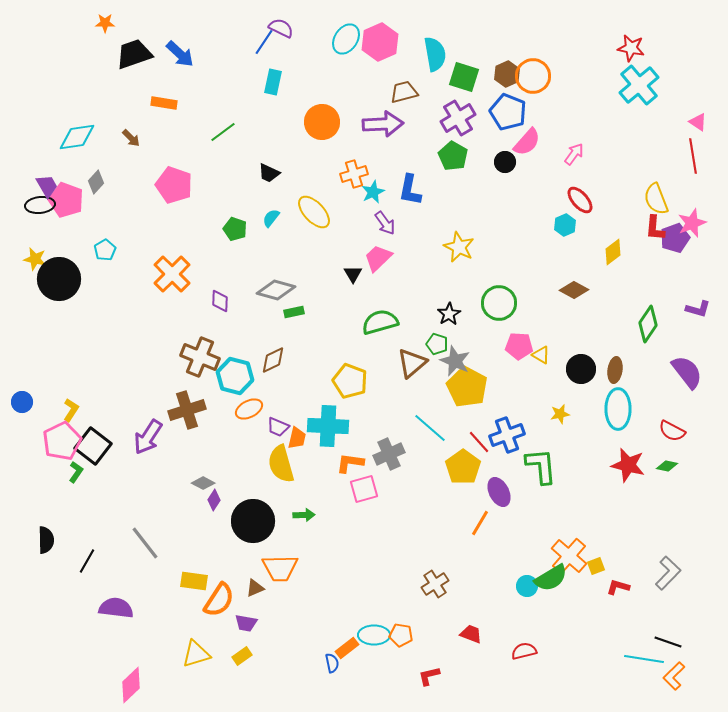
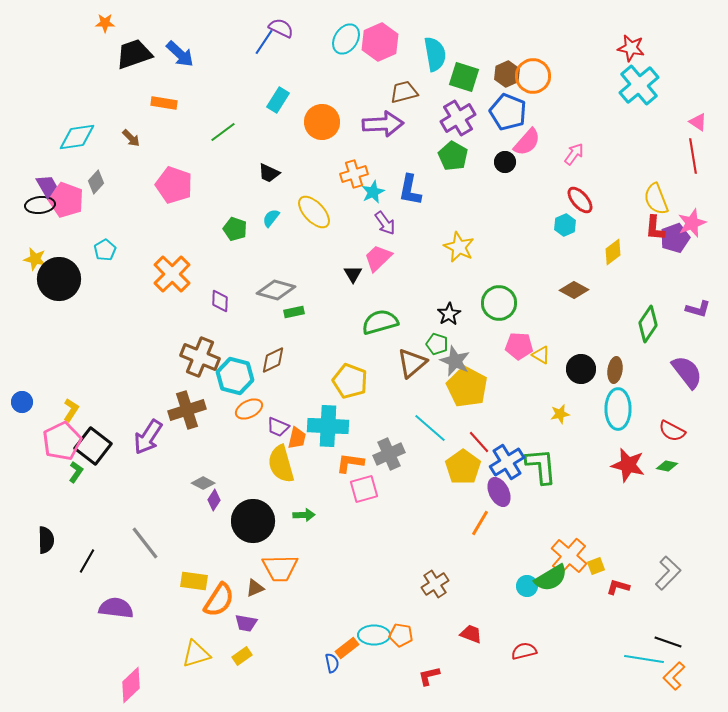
cyan rectangle at (273, 82): moved 5 px right, 18 px down; rotated 20 degrees clockwise
blue cross at (507, 435): moved 27 px down; rotated 12 degrees counterclockwise
